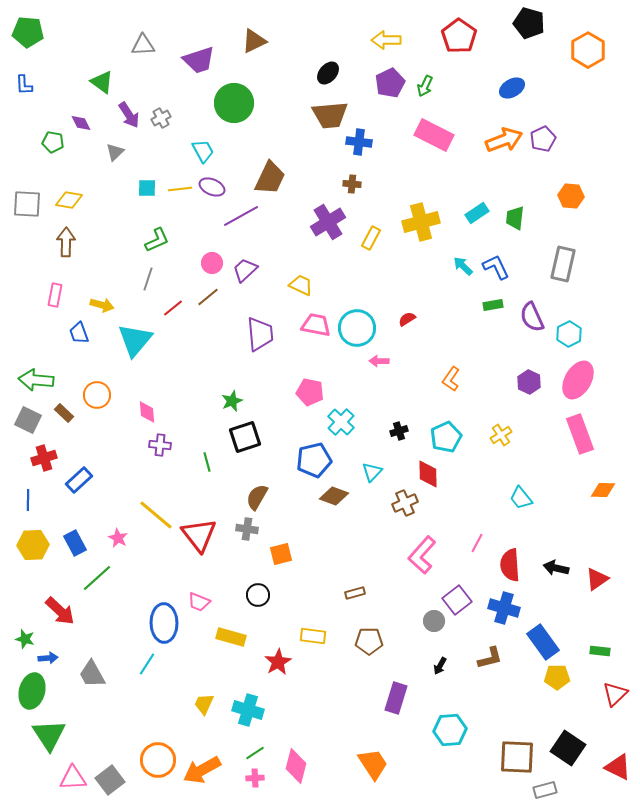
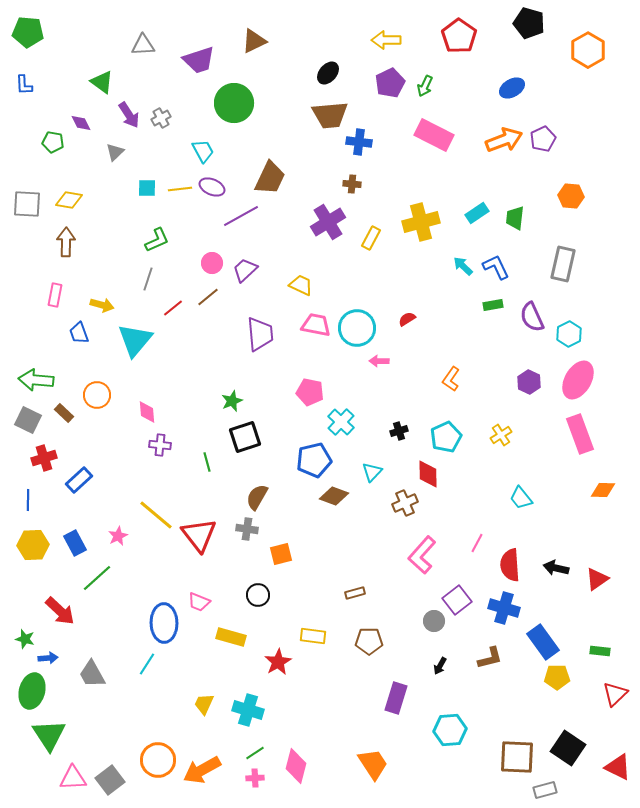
pink star at (118, 538): moved 2 px up; rotated 18 degrees clockwise
